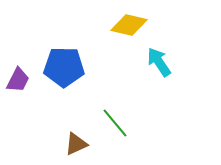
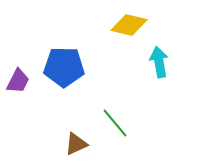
cyan arrow: rotated 24 degrees clockwise
purple trapezoid: moved 1 px down
